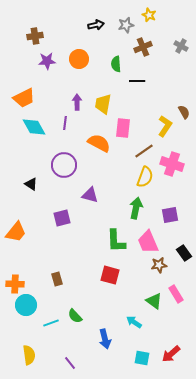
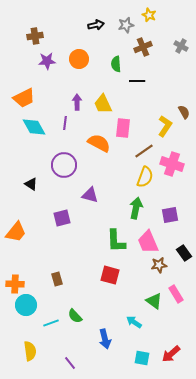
yellow trapezoid at (103, 104): rotated 35 degrees counterclockwise
yellow semicircle at (29, 355): moved 1 px right, 4 px up
